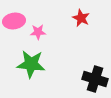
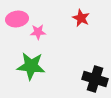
pink ellipse: moved 3 px right, 2 px up
green star: moved 2 px down
